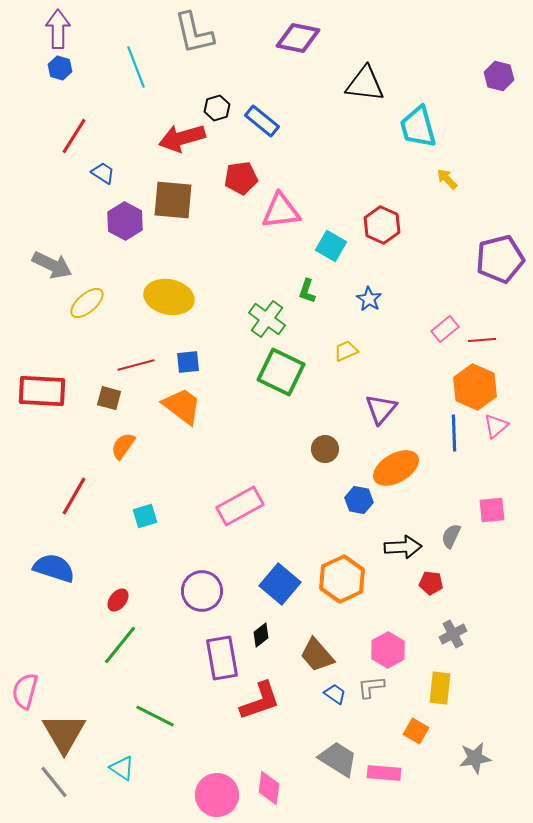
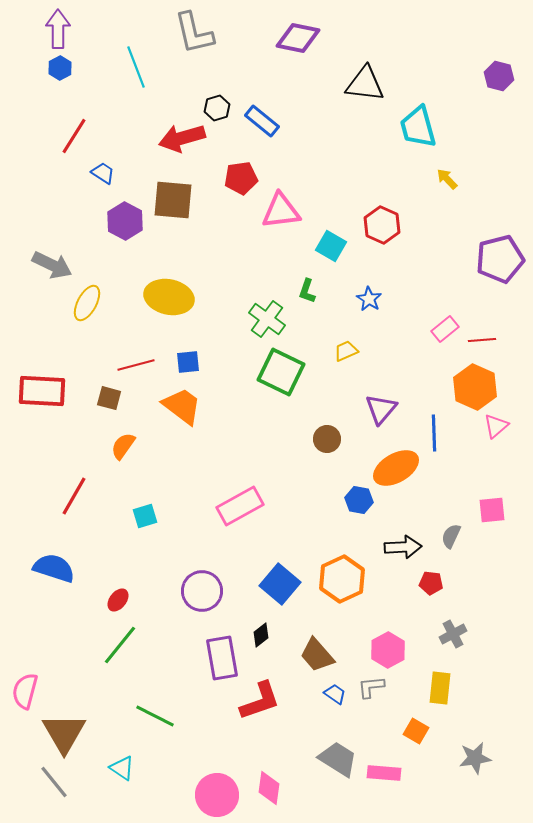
blue hexagon at (60, 68): rotated 15 degrees clockwise
yellow ellipse at (87, 303): rotated 21 degrees counterclockwise
blue line at (454, 433): moved 20 px left
brown circle at (325, 449): moved 2 px right, 10 px up
